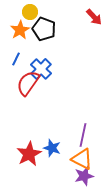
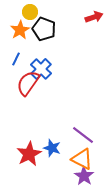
red arrow: rotated 66 degrees counterclockwise
purple line: rotated 65 degrees counterclockwise
purple star: rotated 24 degrees counterclockwise
